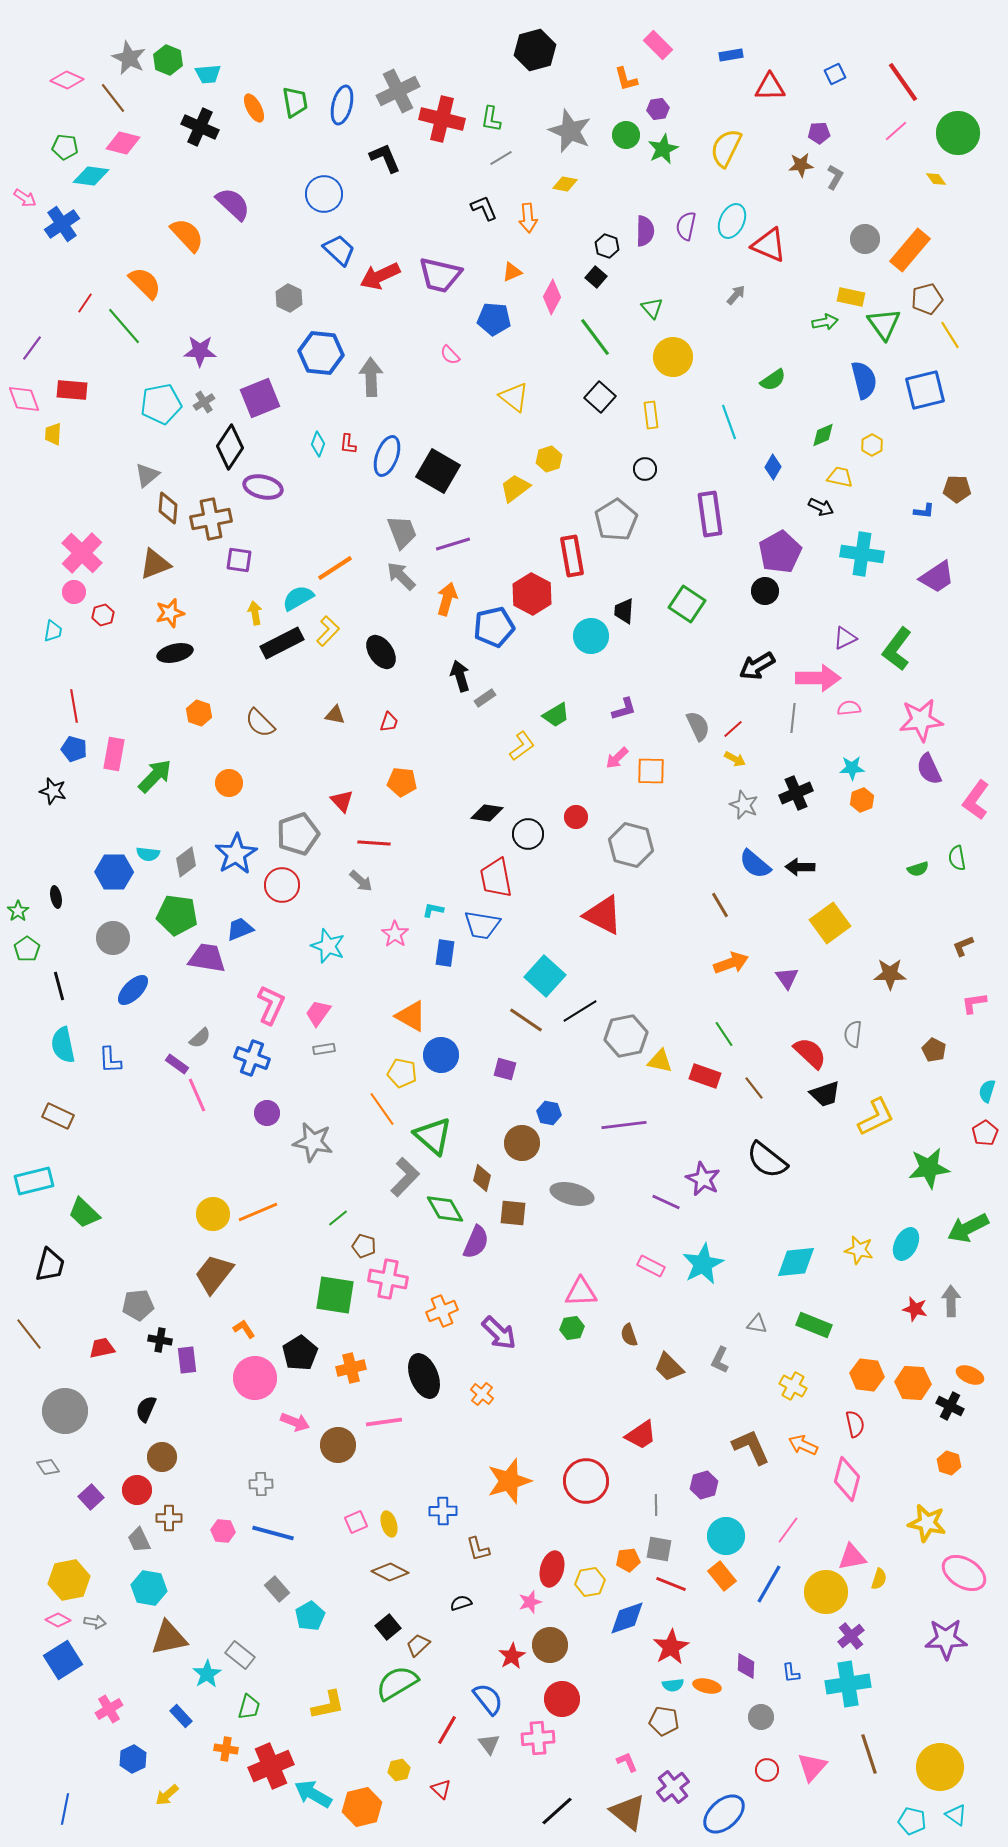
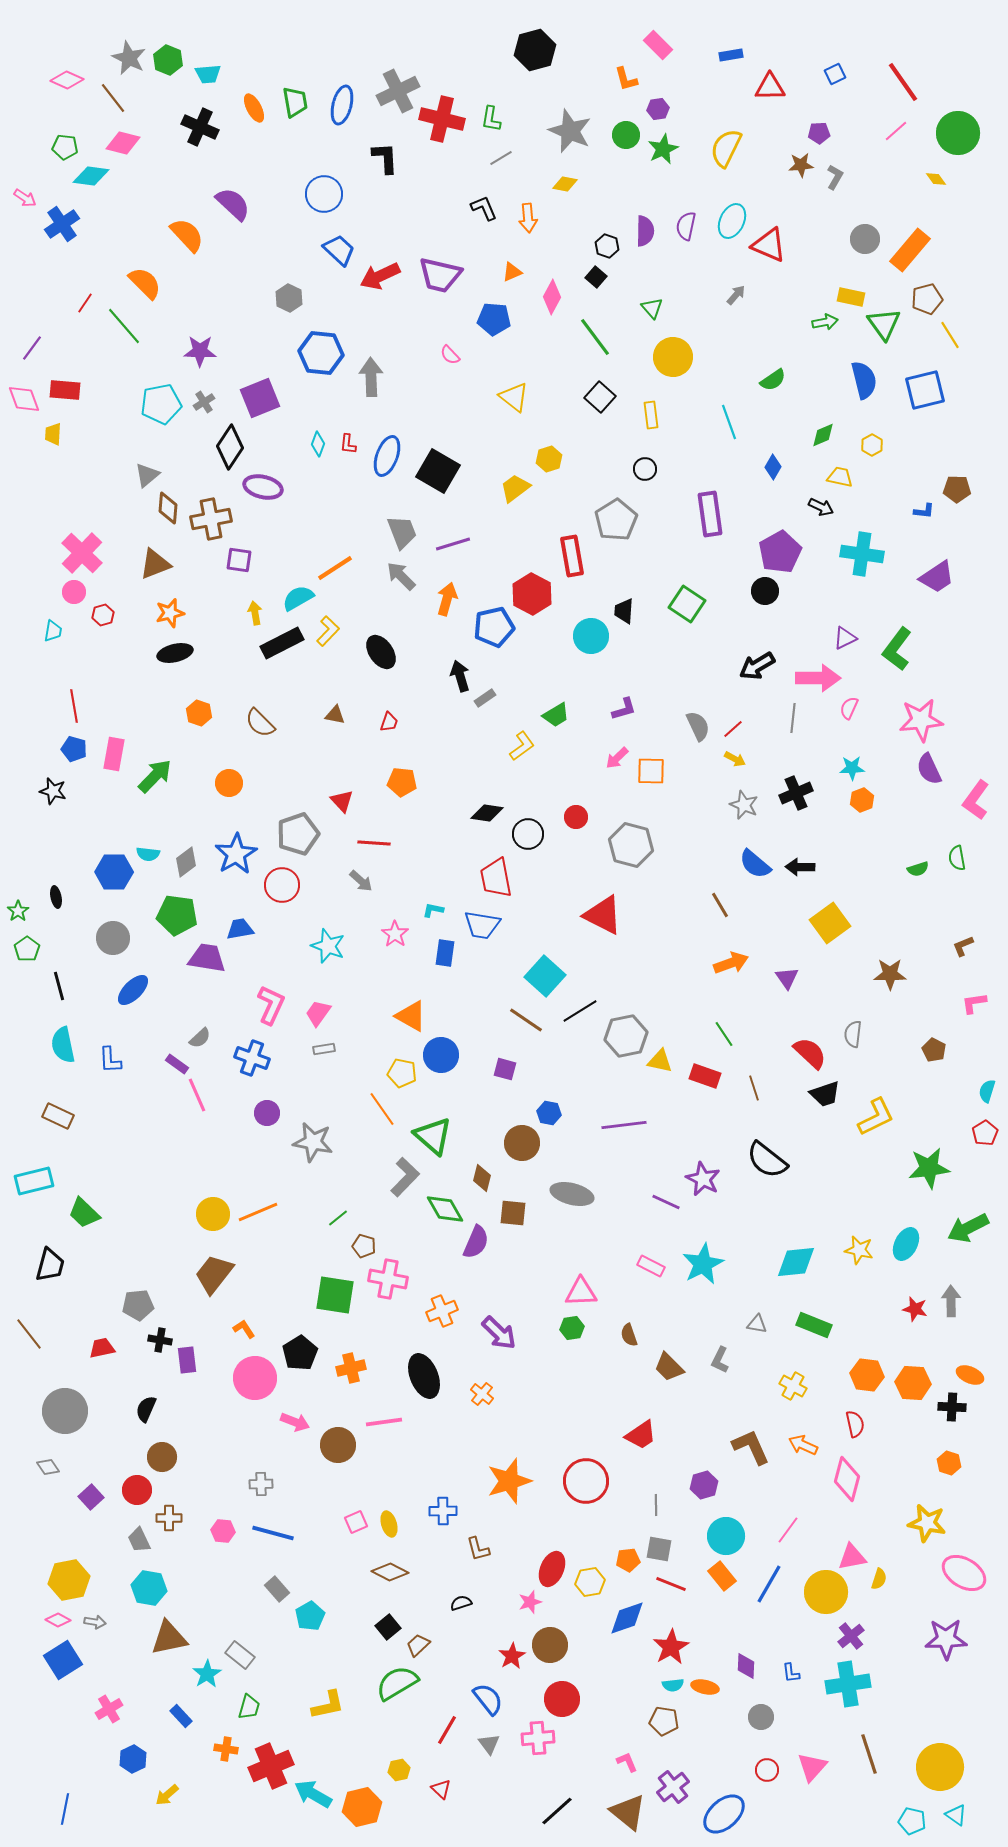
black L-shape at (385, 158): rotated 20 degrees clockwise
red rectangle at (72, 390): moved 7 px left
pink semicircle at (849, 708): rotated 60 degrees counterclockwise
blue trapezoid at (240, 929): rotated 12 degrees clockwise
brown line at (754, 1088): rotated 20 degrees clockwise
black cross at (950, 1406): moved 2 px right, 1 px down; rotated 24 degrees counterclockwise
red ellipse at (552, 1569): rotated 8 degrees clockwise
orange ellipse at (707, 1686): moved 2 px left, 1 px down
